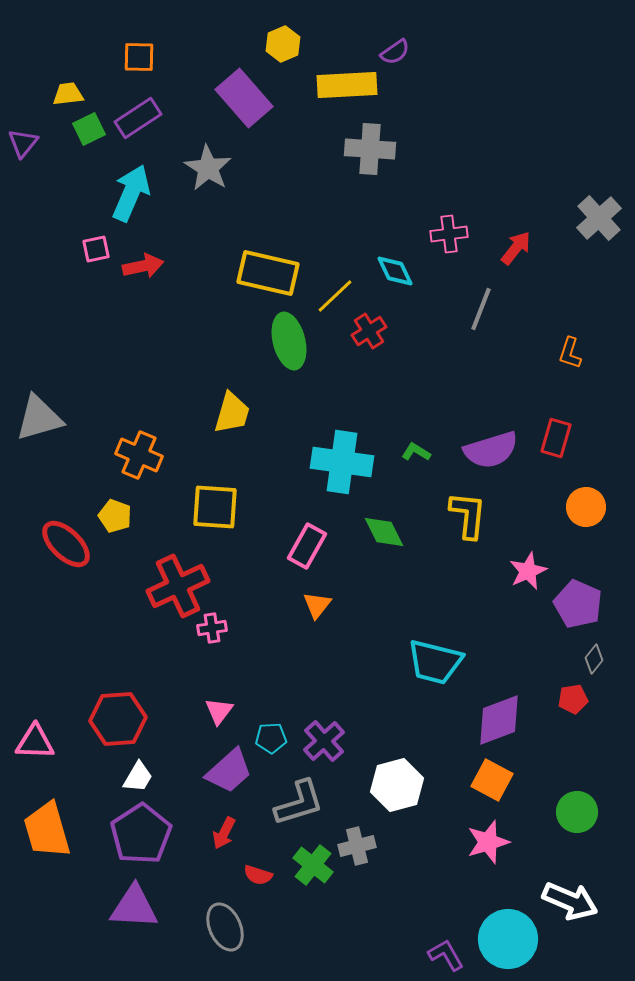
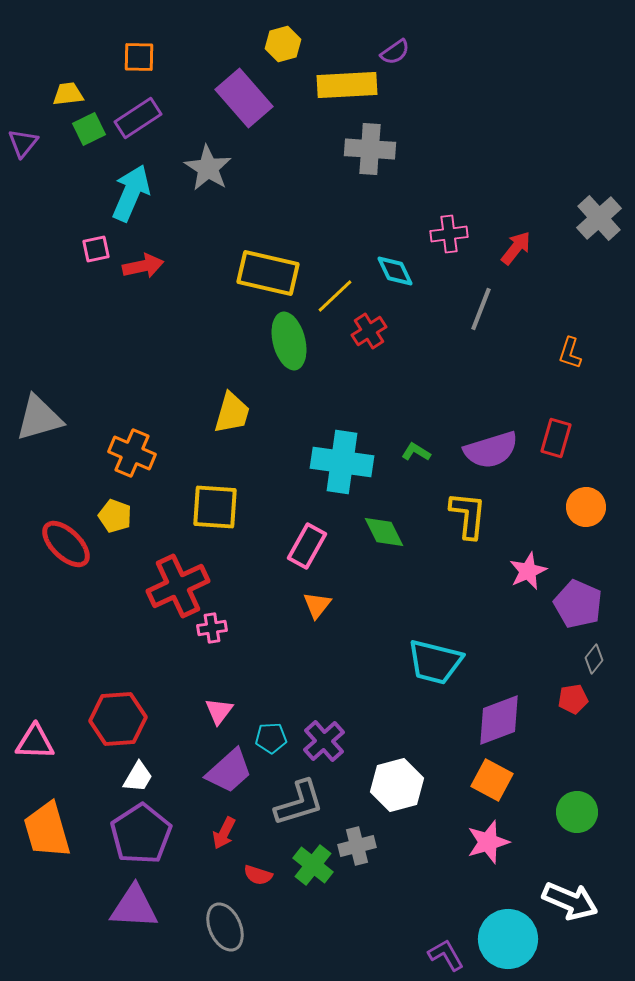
yellow hexagon at (283, 44): rotated 8 degrees clockwise
orange cross at (139, 455): moved 7 px left, 2 px up
